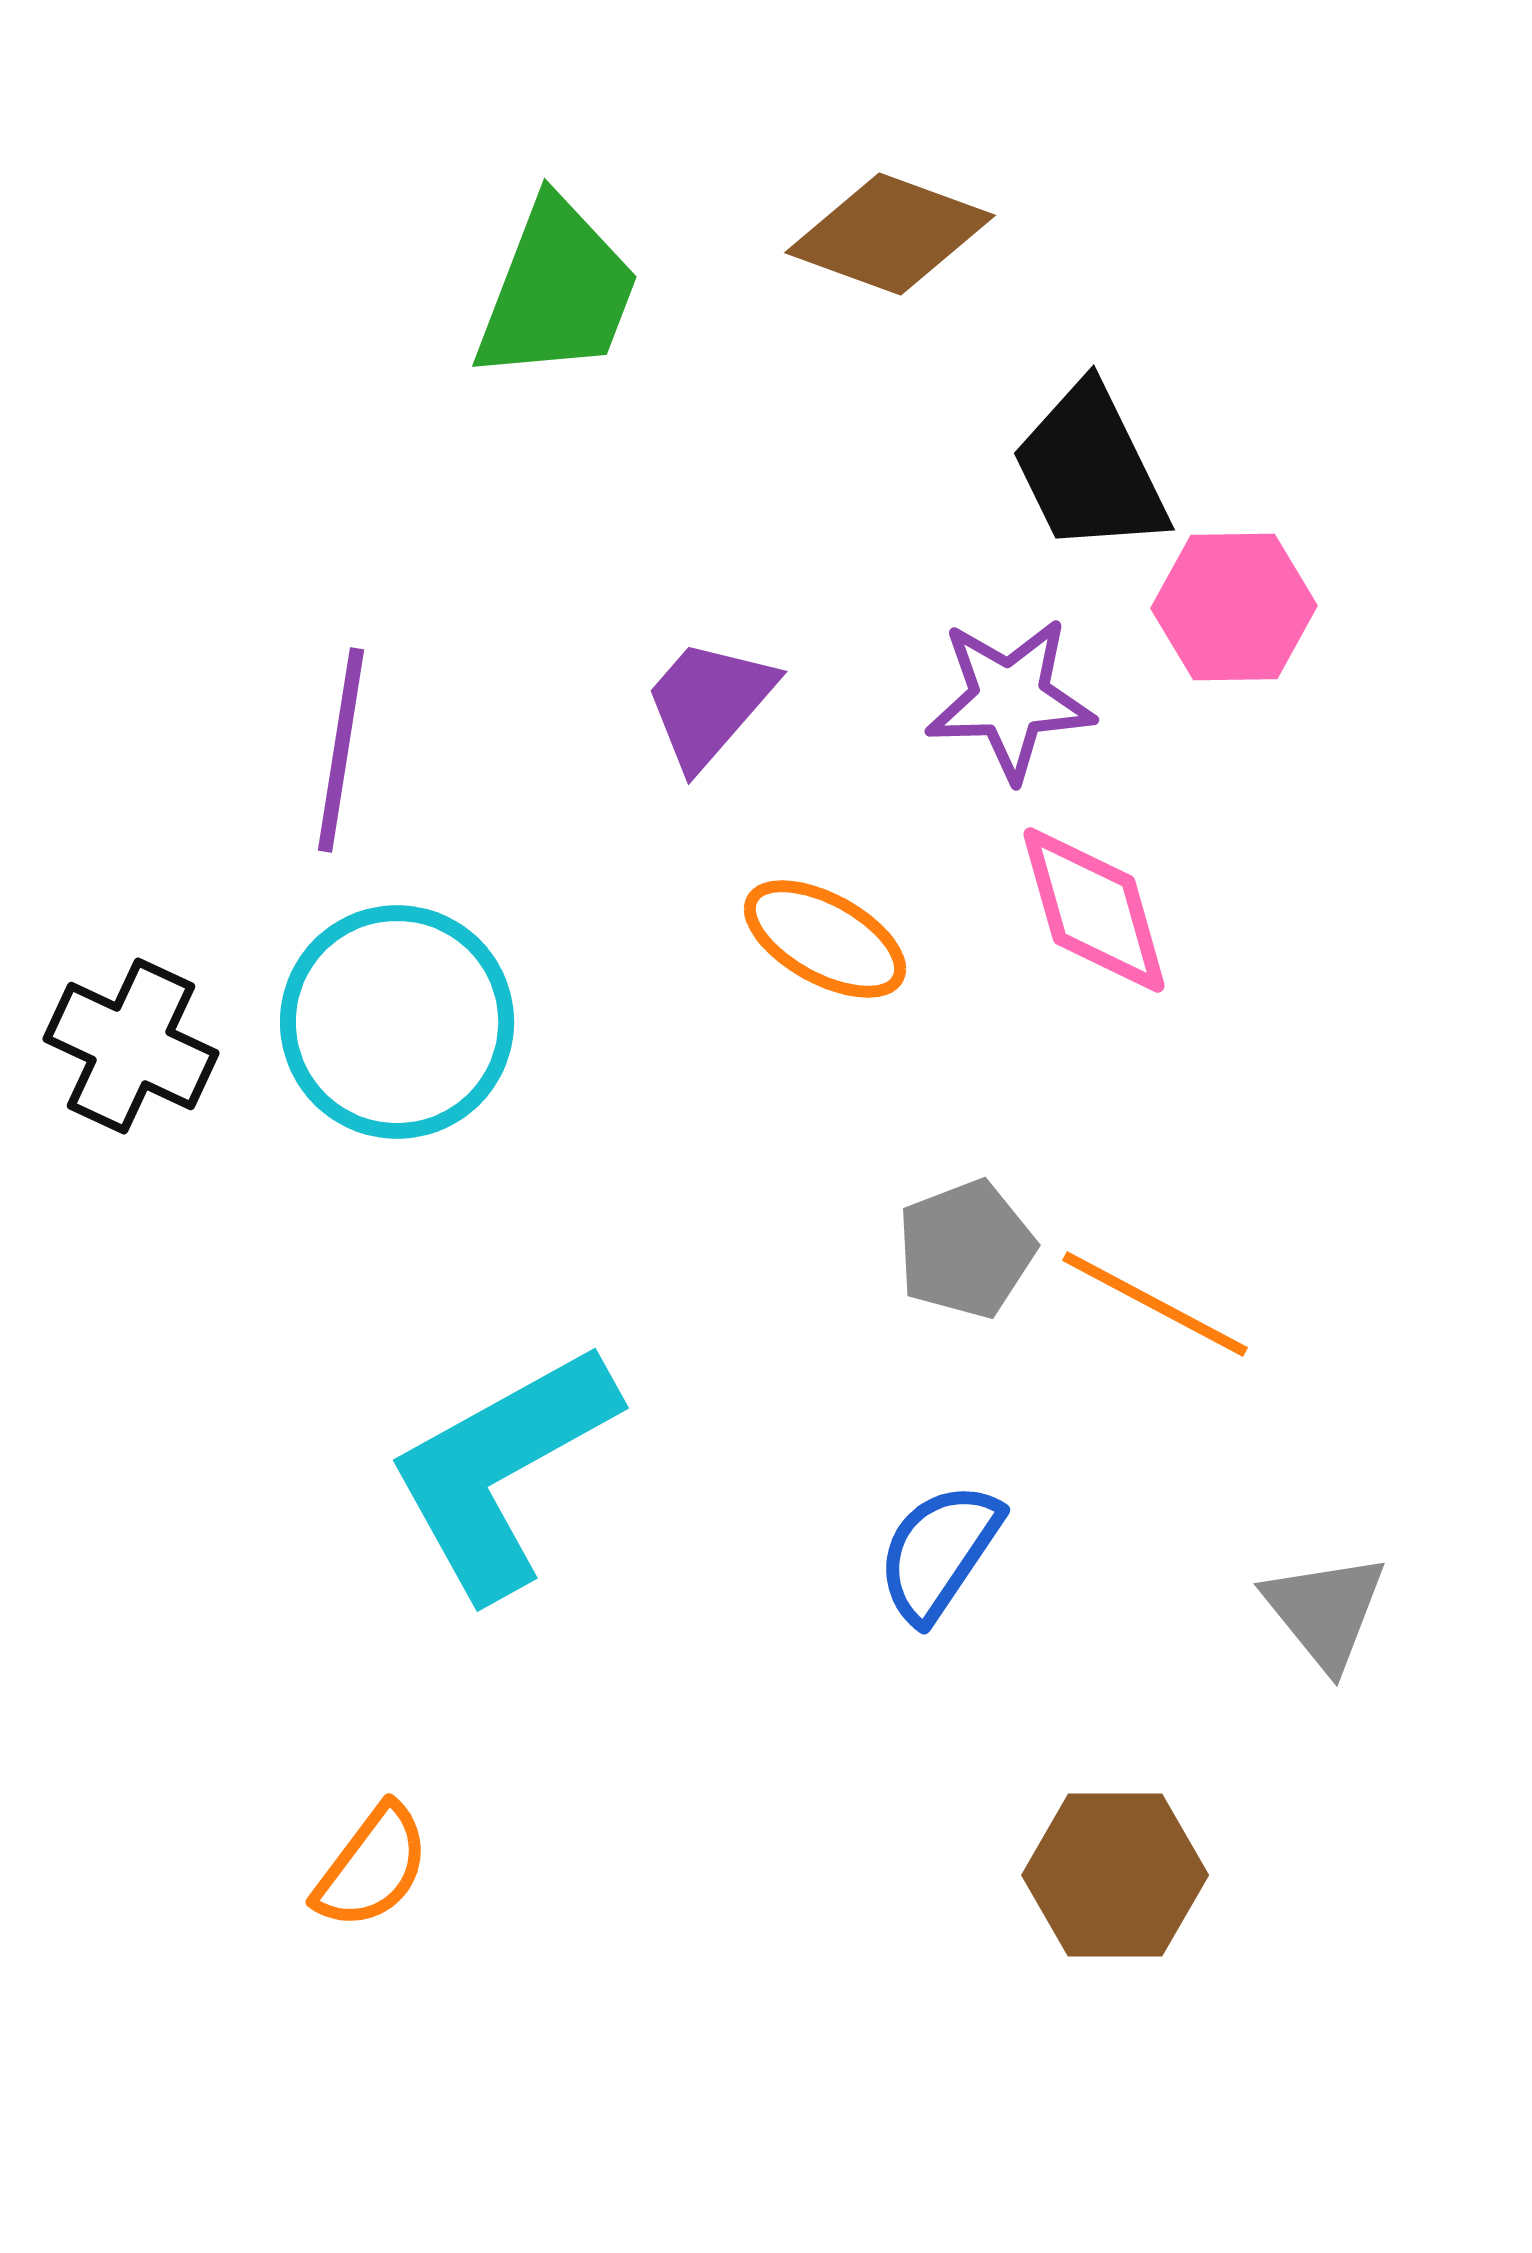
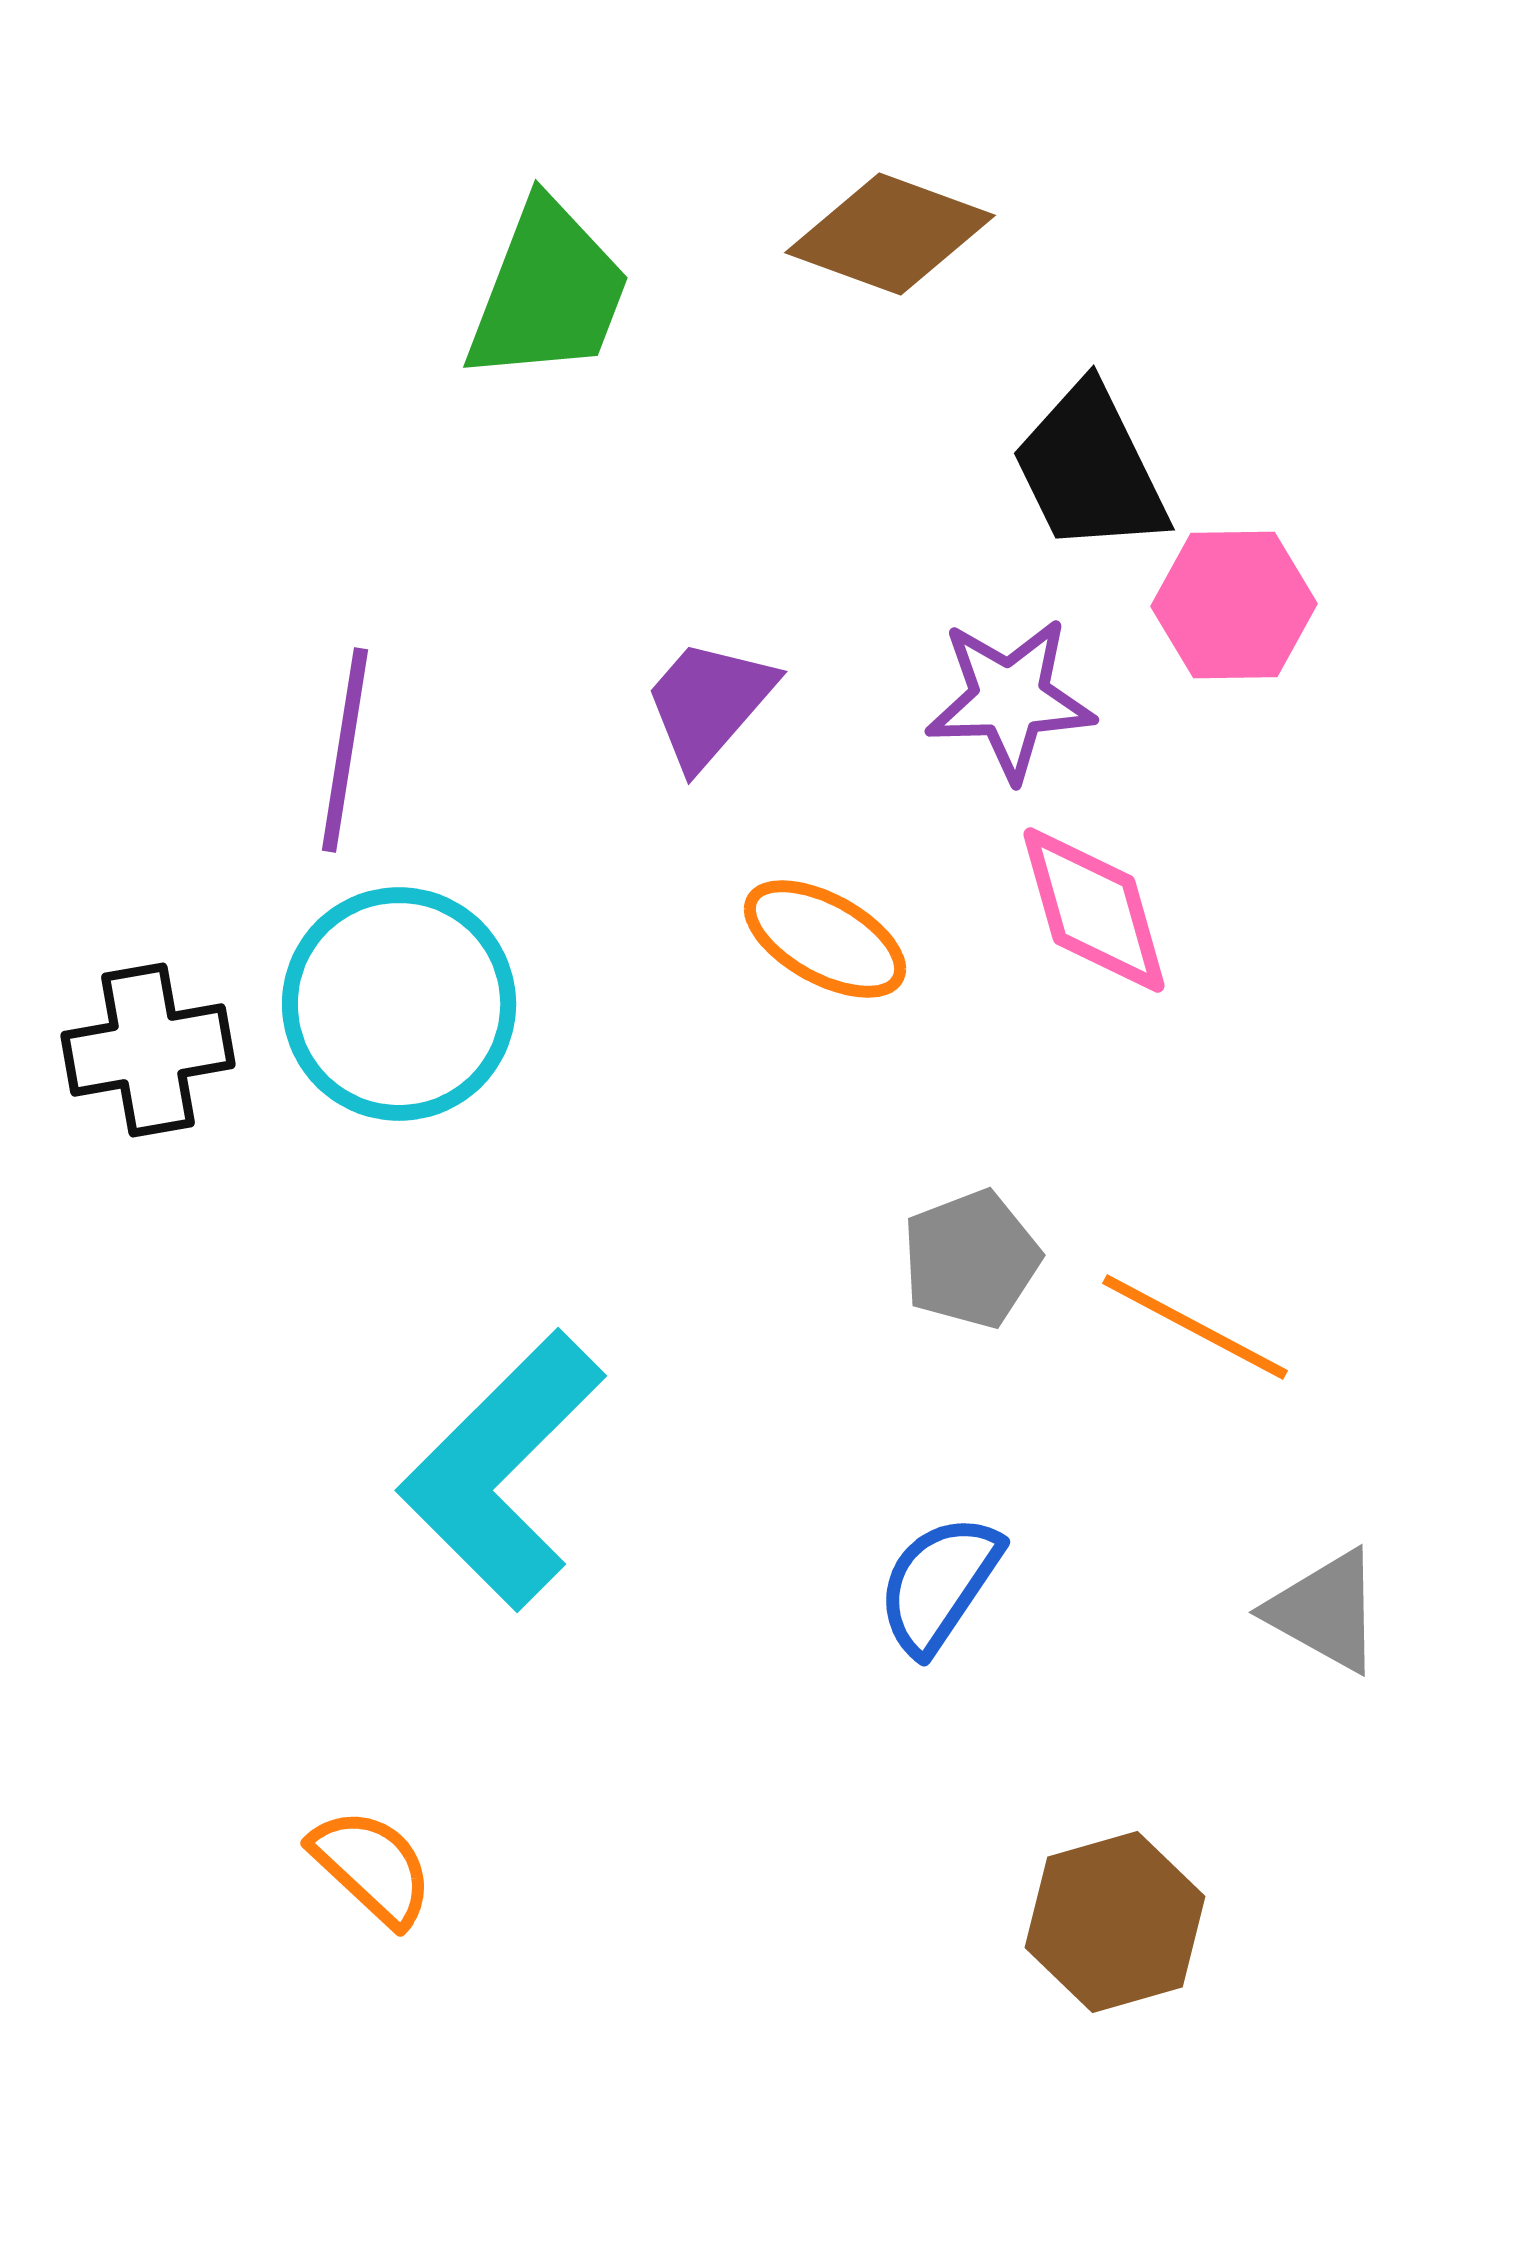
green trapezoid: moved 9 px left, 1 px down
pink hexagon: moved 2 px up
purple line: moved 4 px right
cyan circle: moved 2 px right, 18 px up
black cross: moved 17 px right, 4 px down; rotated 35 degrees counterclockwise
gray pentagon: moved 5 px right, 10 px down
orange line: moved 40 px right, 23 px down
cyan L-shape: rotated 16 degrees counterclockwise
blue semicircle: moved 32 px down
gray triangle: rotated 22 degrees counterclockwise
orange semicircle: rotated 84 degrees counterclockwise
brown hexagon: moved 47 px down; rotated 16 degrees counterclockwise
